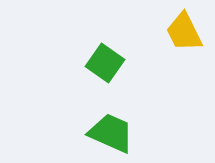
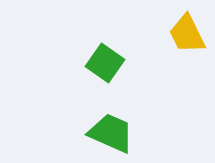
yellow trapezoid: moved 3 px right, 2 px down
